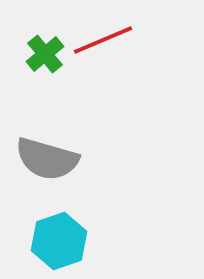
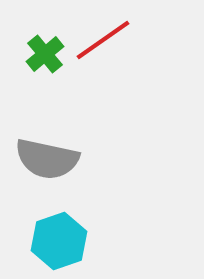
red line: rotated 12 degrees counterclockwise
gray semicircle: rotated 4 degrees counterclockwise
